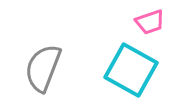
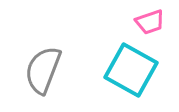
gray semicircle: moved 2 px down
